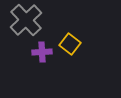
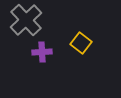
yellow square: moved 11 px right, 1 px up
